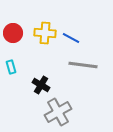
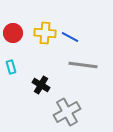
blue line: moved 1 px left, 1 px up
gray cross: moved 9 px right
